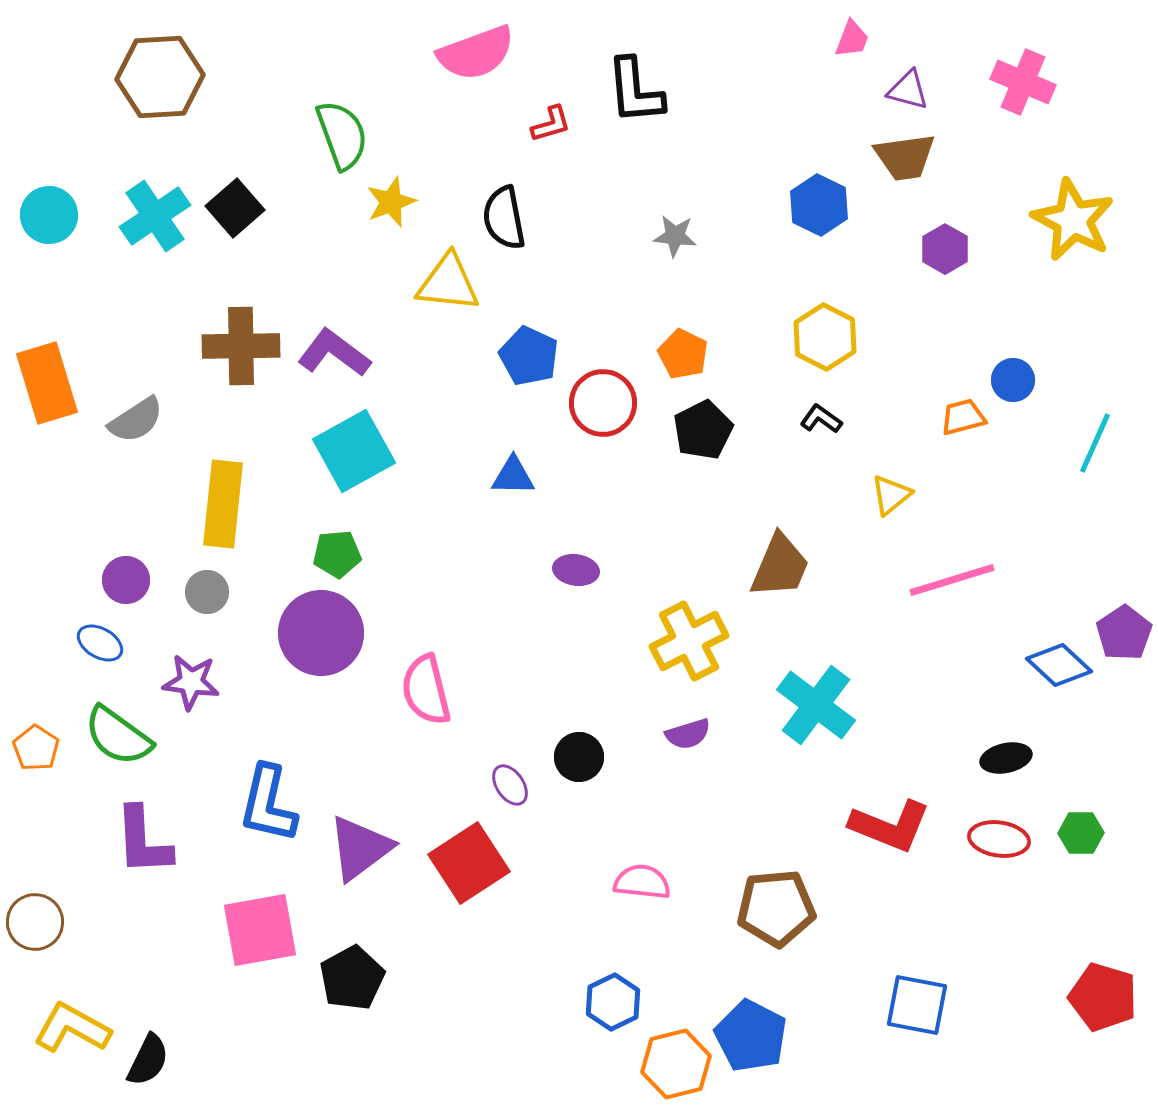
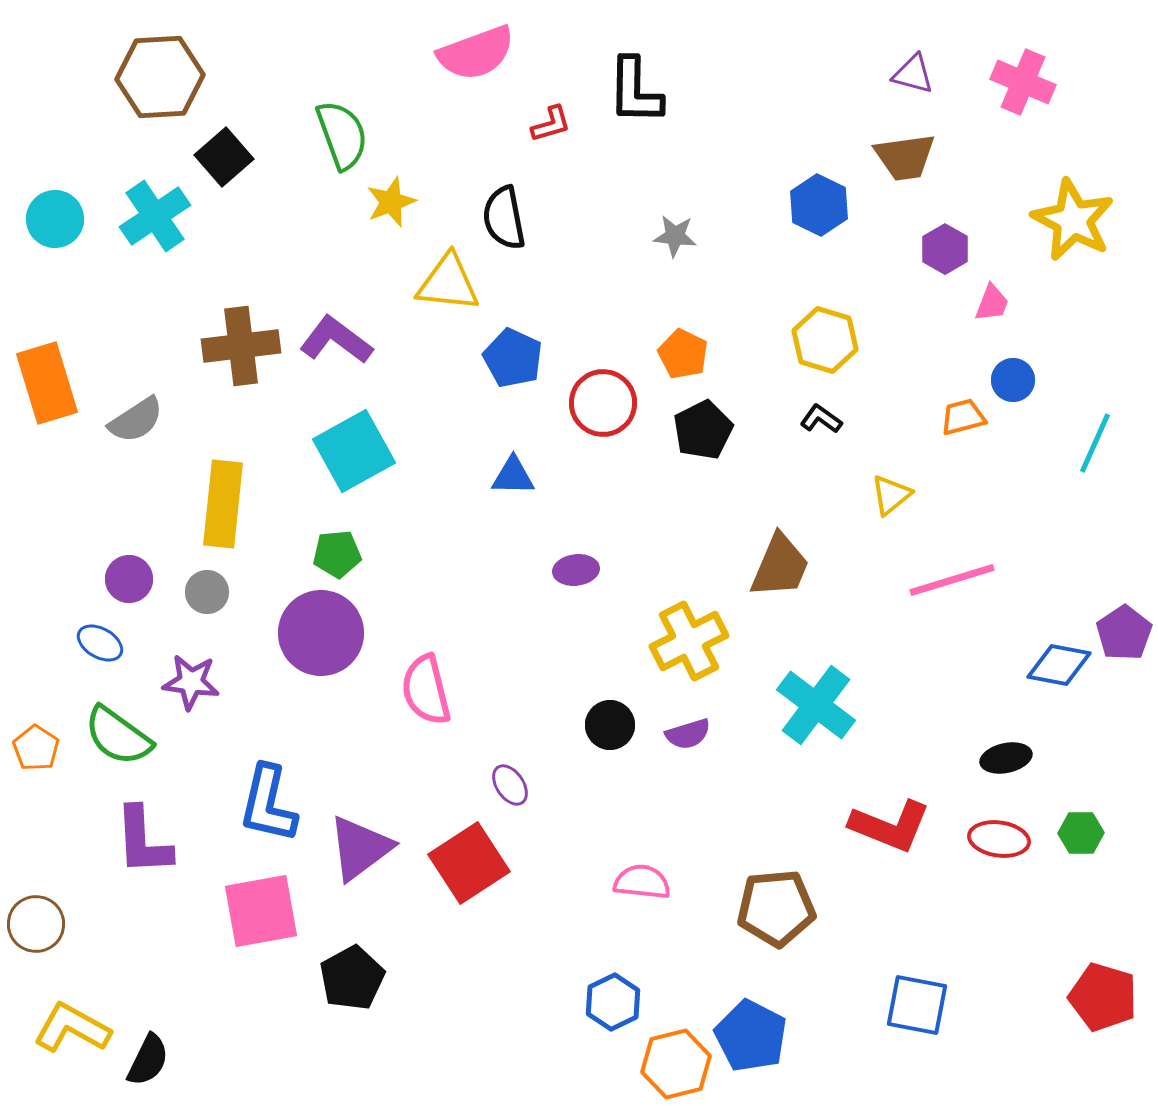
pink trapezoid at (852, 39): moved 140 px right, 264 px down
purple triangle at (908, 90): moved 5 px right, 16 px up
black L-shape at (635, 91): rotated 6 degrees clockwise
black square at (235, 208): moved 11 px left, 51 px up
cyan circle at (49, 215): moved 6 px right, 4 px down
yellow hexagon at (825, 337): moved 3 px down; rotated 10 degrees counterclockwise
brown cross at (241, 346): rotated 6 degrees counterclockwise
purple L-shape at (334, 353): moved 2 px right, 13 px up
blue pentagon at (529, 356): moved 16 px left, 2 px down
purple ellipse at (576, 570): rotated 15 degrees counterclockwise
purple circle at (126, 580): moved 3 px right, 1 px up
blue diamond at (1059, 665): rotated 32 degrees counterclockwise
black circle at (579, 757): moved 31 px right, 32 px up
brown circle at (35, 922): moved 1 px right, 2 px down
pink square at (260, 930): moved 1 px right, 19 px up
